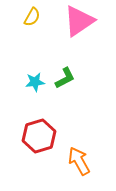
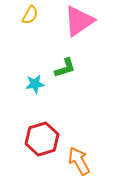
yellow semicircle: moved 2 px left, 2 px up
green L-shape: moved 10 px up; rotated 10 degrees clockwise
cyan star: moved 2 px down
red hexagon: moved 3 px right, 3 px down
